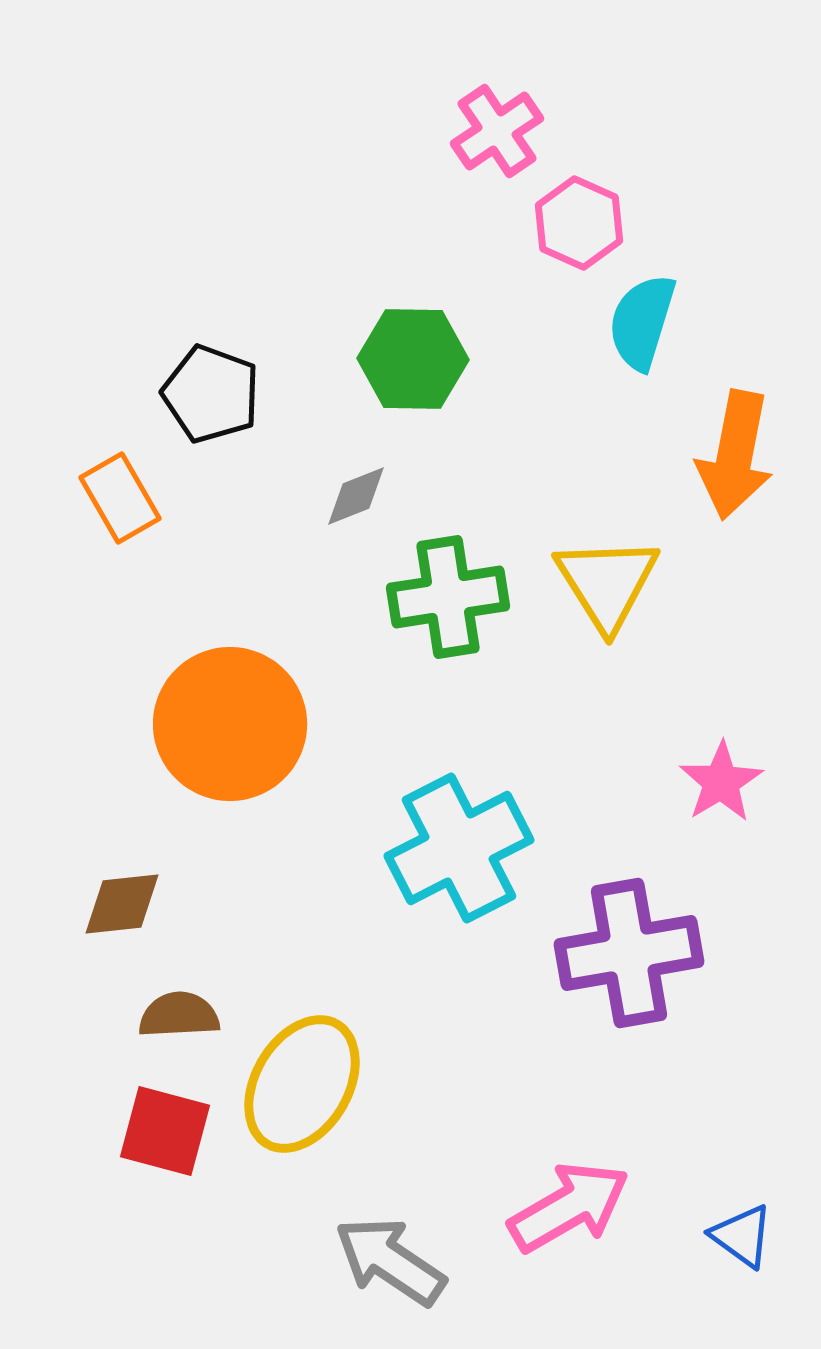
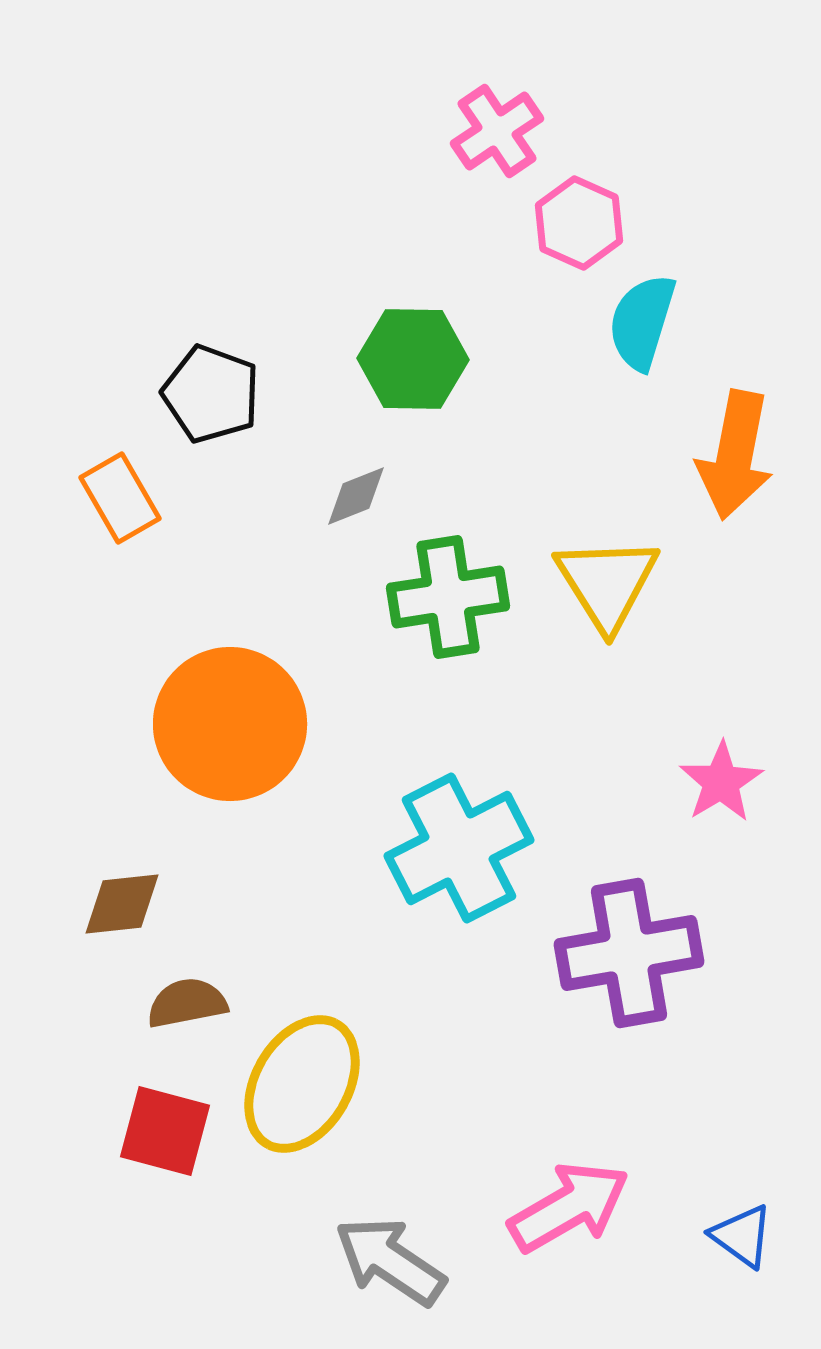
brown semicircle: moved 8 px right, 12 px up; rotated 8 degrees counterclockwise
